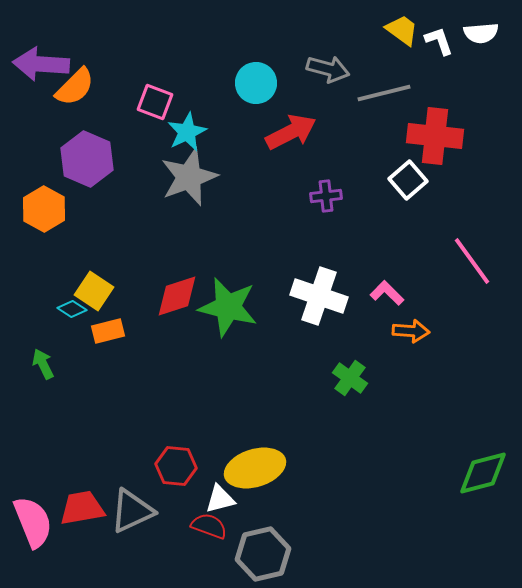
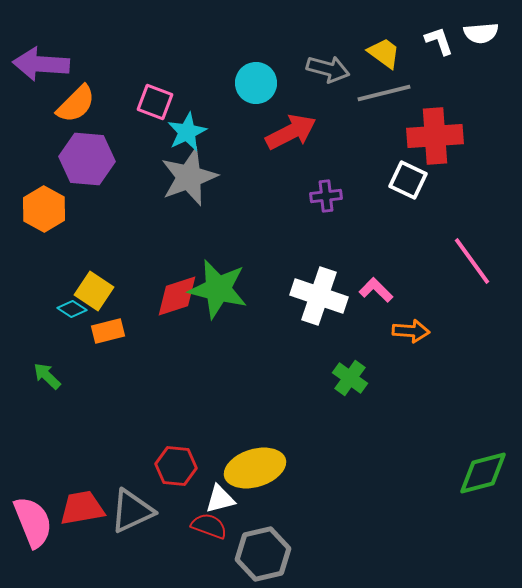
yellow trapezoid: moved 18 px left, 23 px down
orange semicircle: moved 1 px right, 17 px down
red cross: rotated 10 degrees counterclockwise
purple hexagon: rotated 18 degrees counterclockwise
white square: rotated 24 degrees counterclockwise
pink L-shape: moved 11 px left, 3 px up
green star: moved 10 px left, 18 px up
green arrow: moved 4 px right, 12 px down; rotated 20 degrees counterclockwise
